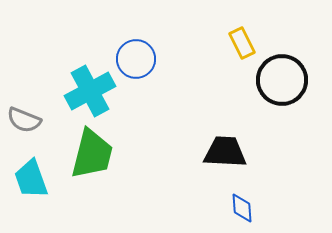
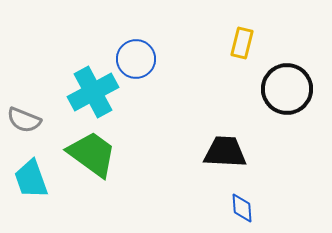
yellow rectangle: rotated 40 degrees clockwise
black circle: moved 5 px right, 9 px down
cyan cross: moved 3 px right, 1 px down
green trapezoid: rotated 68 degrees counterclockwise
